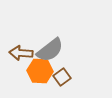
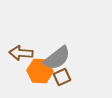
gray semicircle: moved 7 px right, 8 px down
brown square: rotated 12 degrees clockwise
